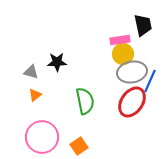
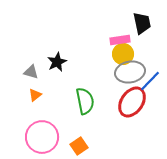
black trapezoid: moved 1 px left, 2 px up
black star: rotated 24 degrees counterclockwise
gray ellipse: moved 2 px left
blue line: rotated 20 degrees clockwise
